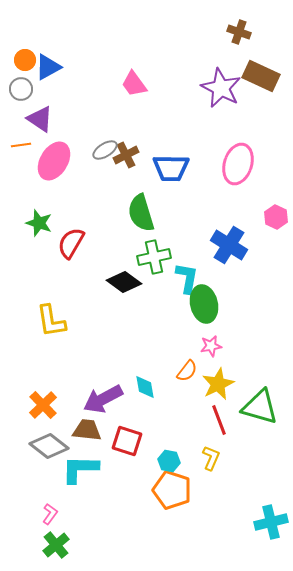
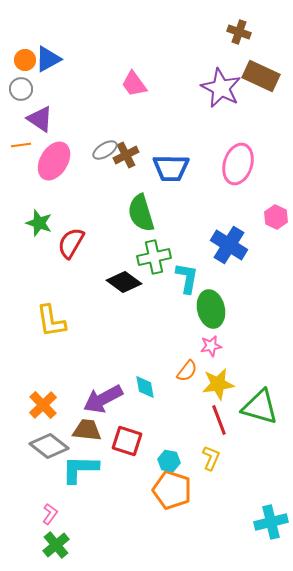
blue triangle at (48, 67): moved 8 px up
green ellipse at (204, 304): moved 7 px right, 5 px down
yellow star at (218, 384): rotated 16 degrees clockwise
